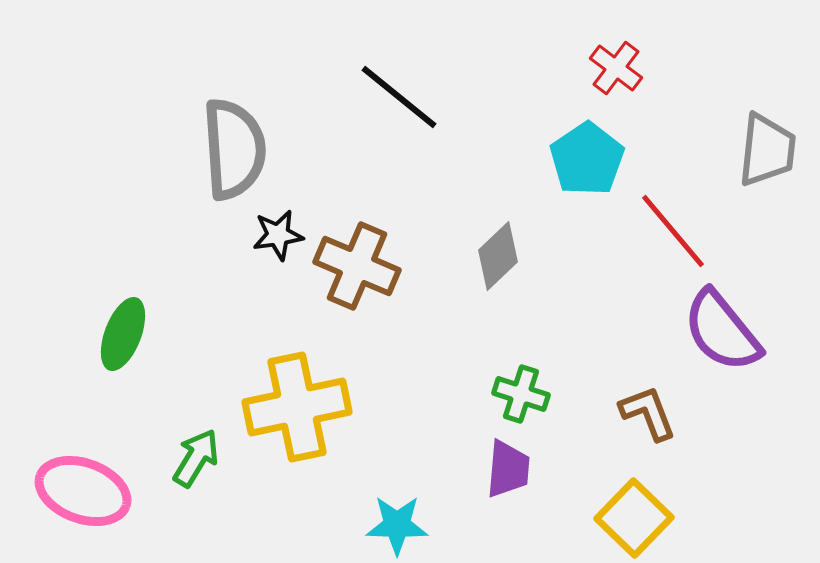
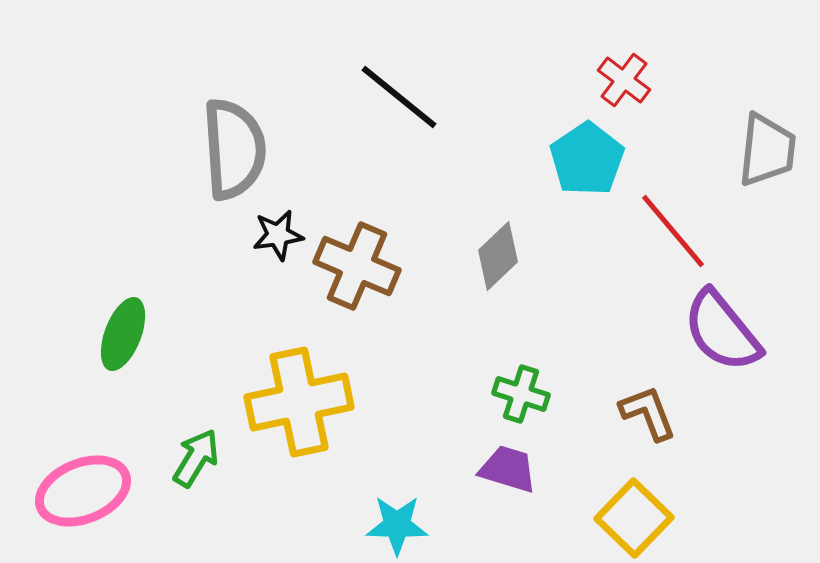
red cross: moved 8 px right, 12 px down
yellow cross: moved 2 px right, 5 px up
purple trapezoid: rotated 78 degrees counterclockwise
pink ellipse: rotated 42 degrees counterclockwise
